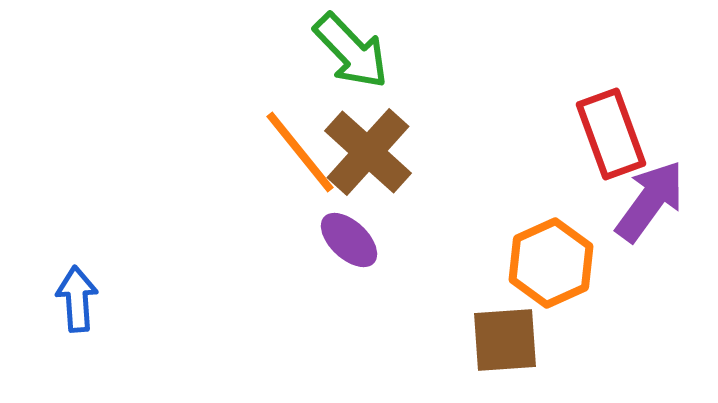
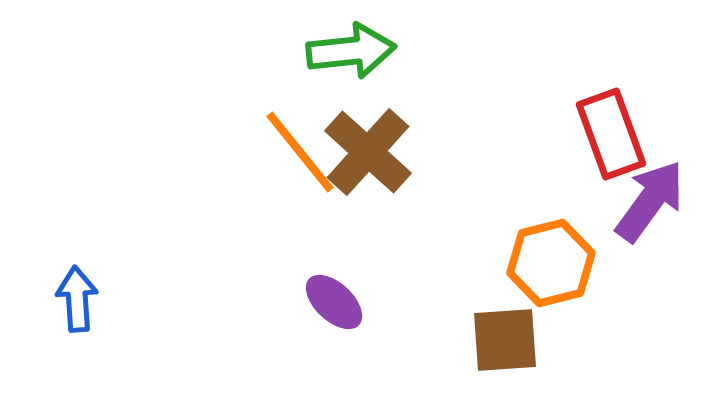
green arrow: rotated 52 degrees counterclockwise
purple ellipse: moved 15 px left, 62 px down
orange hexagon: rotated 10 degrees clockwise
